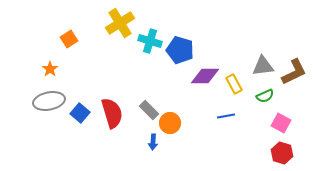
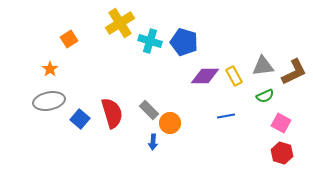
blue pentagon: moved 4 px right, 8 px up
yellow rectangle: moved 8 px up
blue square: moved 6 px down
